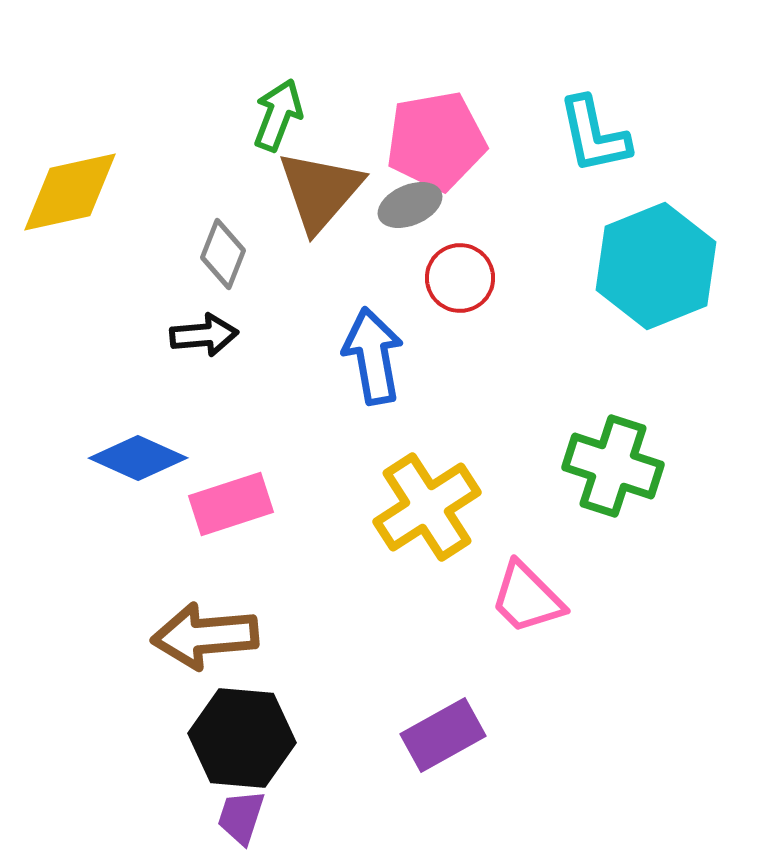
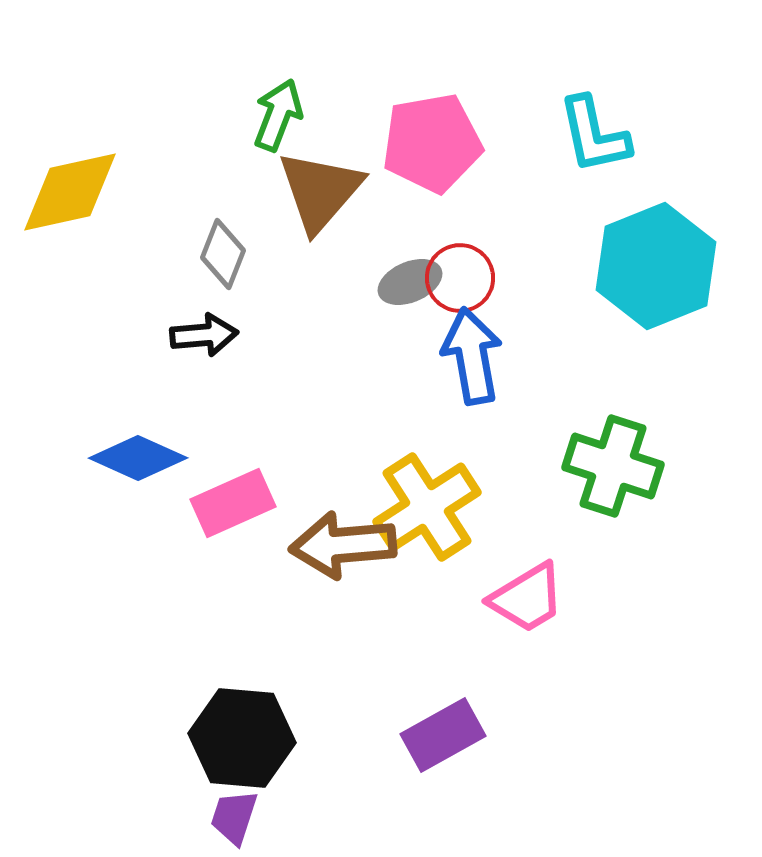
pink pentagon: moved 4 px left, 2 px down
gray ellipse: moved 77 px down
blue arrow: moved 99 px right
pink rectangle: moved 2 px right, 1 px up; rotated 6 degrees counterclockwise
pink trapezoid: rotated 76 degrees counterclockwise
brown arrow: moved 138 px right, 91 px up
purple trapezoid: moved 7 px left
